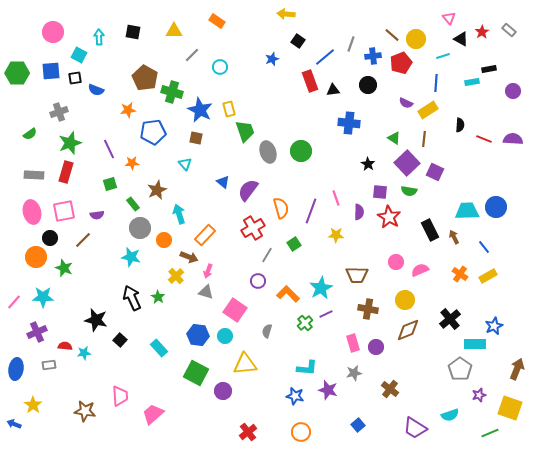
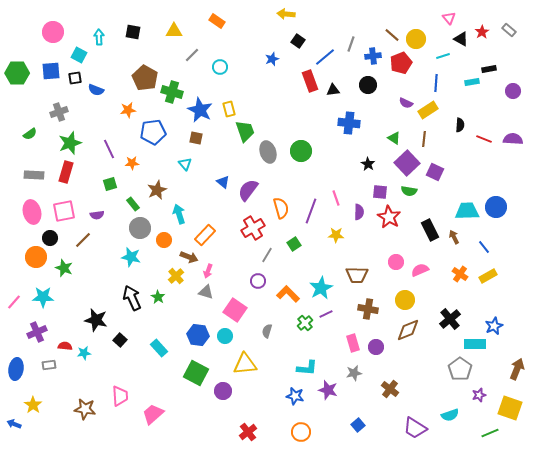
brown star at (85, 411): moved 2 px up
